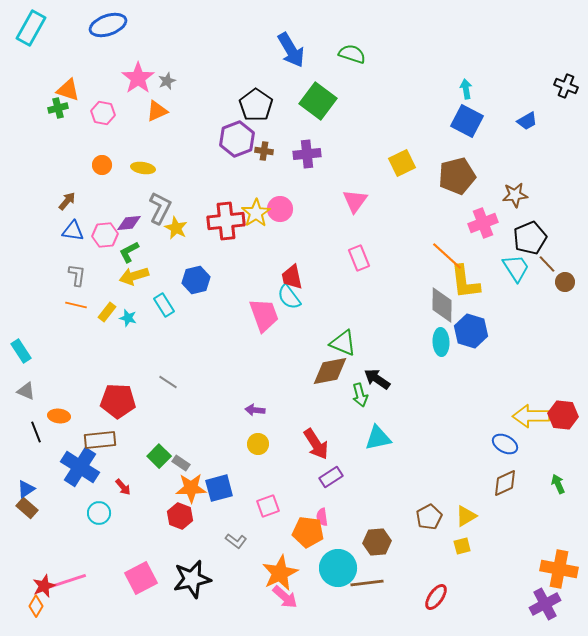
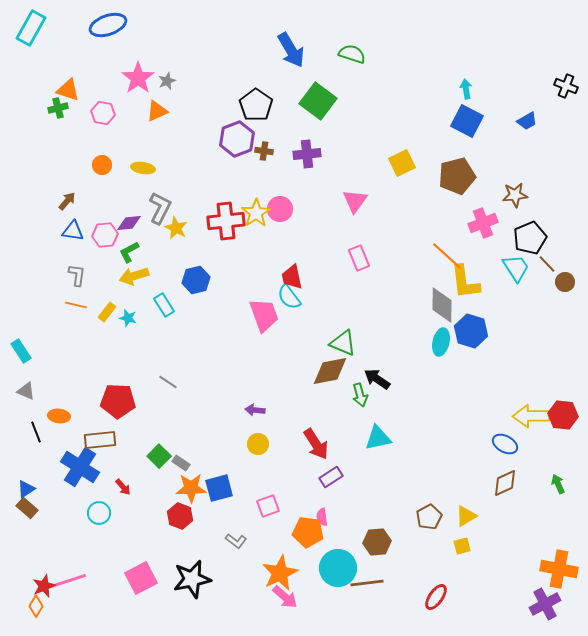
cyan ellipse at (441, 342): rotated 16 degrees clockwise
